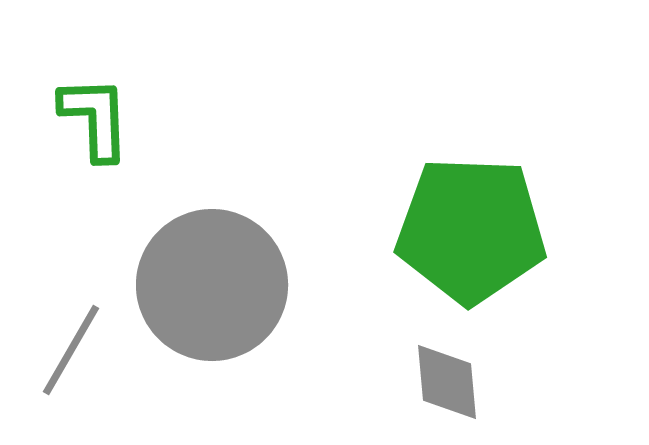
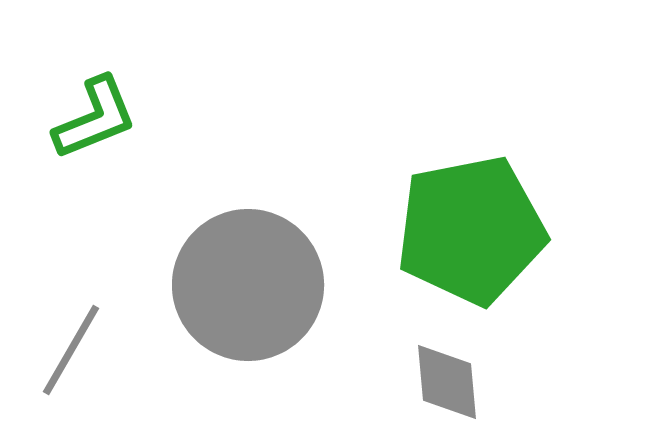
green L-shape: rotated 70 degrees clockwise
green pentagon: rotated 13 degrees counterclockwise
gray circle: moved 36 px right
